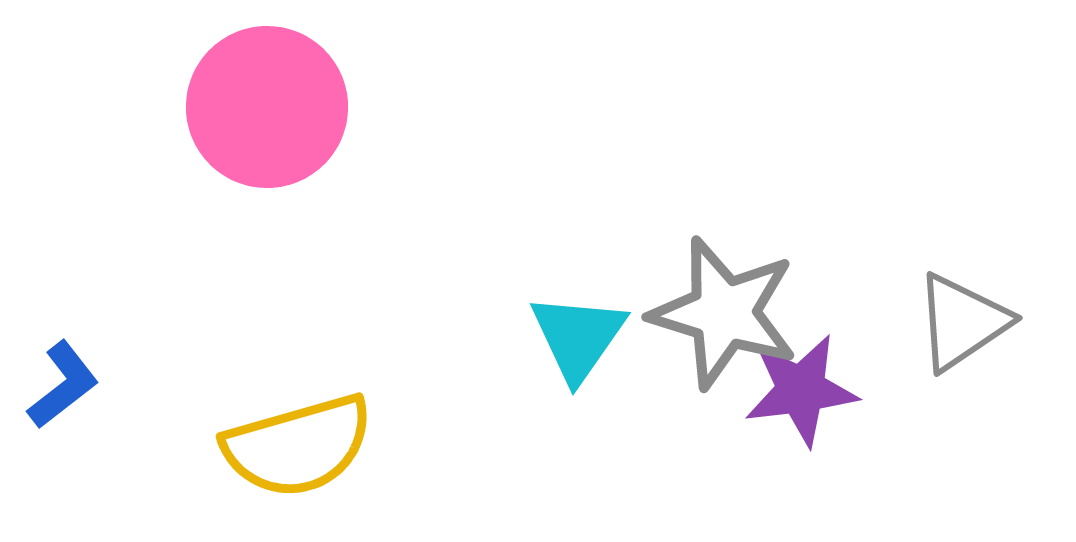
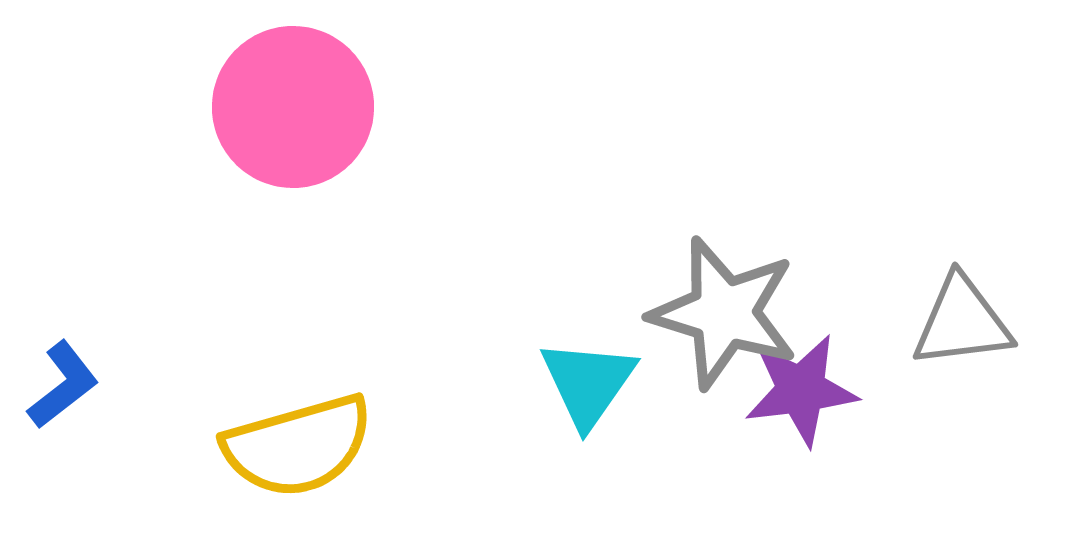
pink circle: moved 26 px right
gray triangle: rotated 27 degrees clockwise
cyan triangle: moved 10 px right, 46 px down
